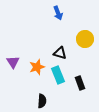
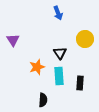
black triangle: rotated 40 degrees clockwise
purple triangle: moved 22 px up
cyan rectangle: moved 1 px right, 1 px down; rotated 18 degrees clockwise
black rectangle: rotated 24 degrees clockwise
black semicircle: moved 1 px right, 1 px up
